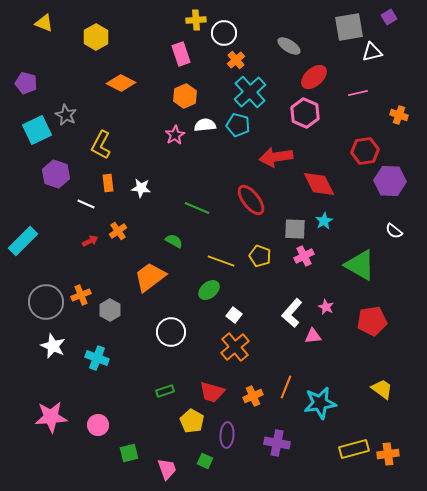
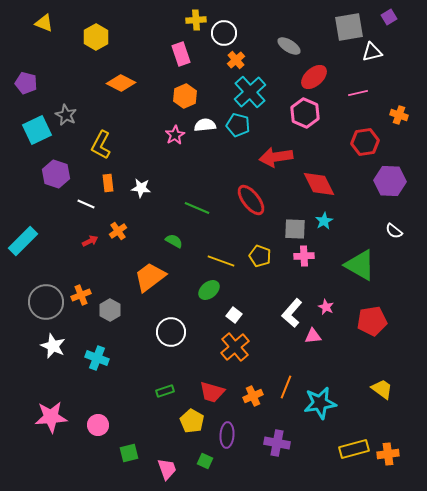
red hexagon at (365, 151): moved 9 px up
pink cross at (304, 256): rotated 24 degrees clockwise
